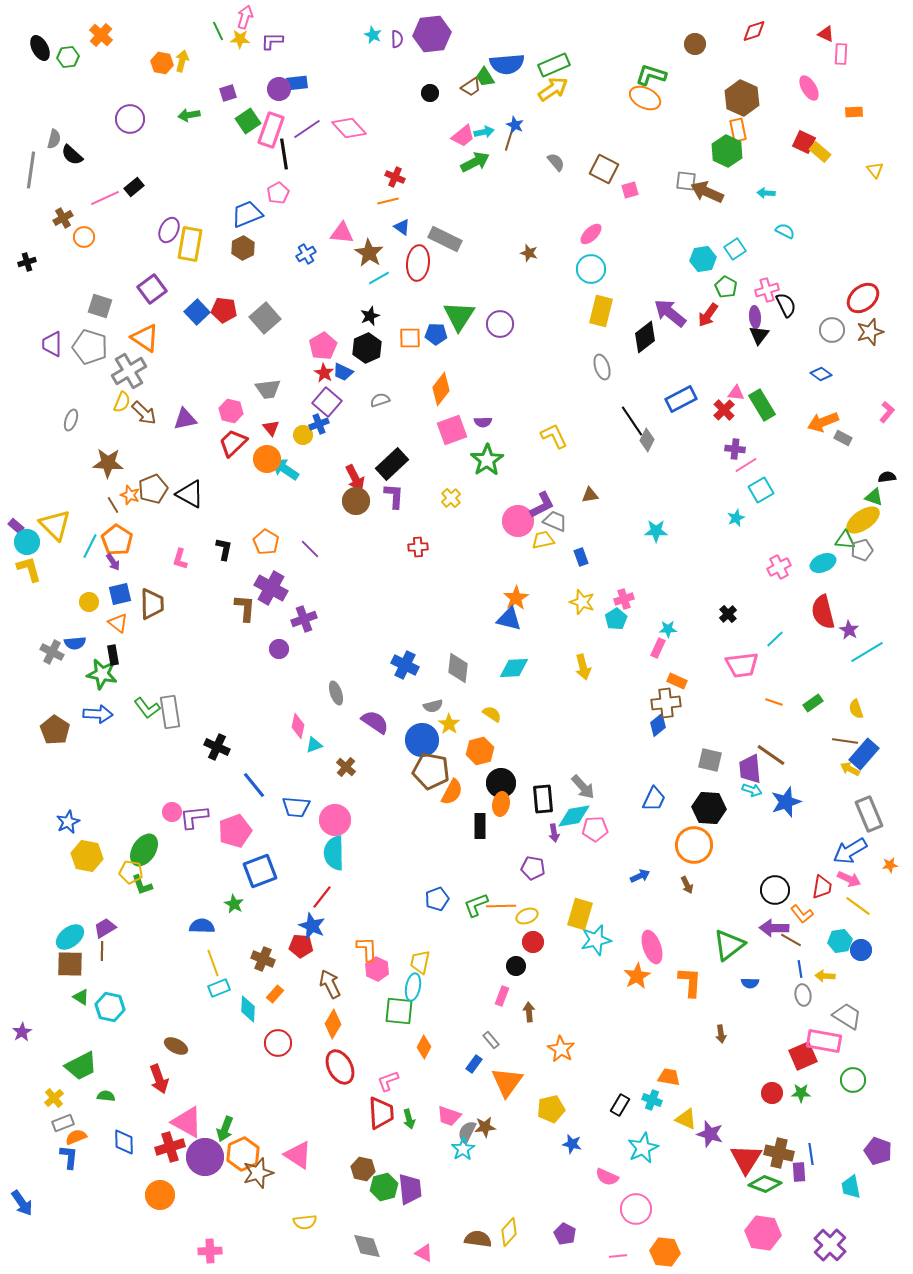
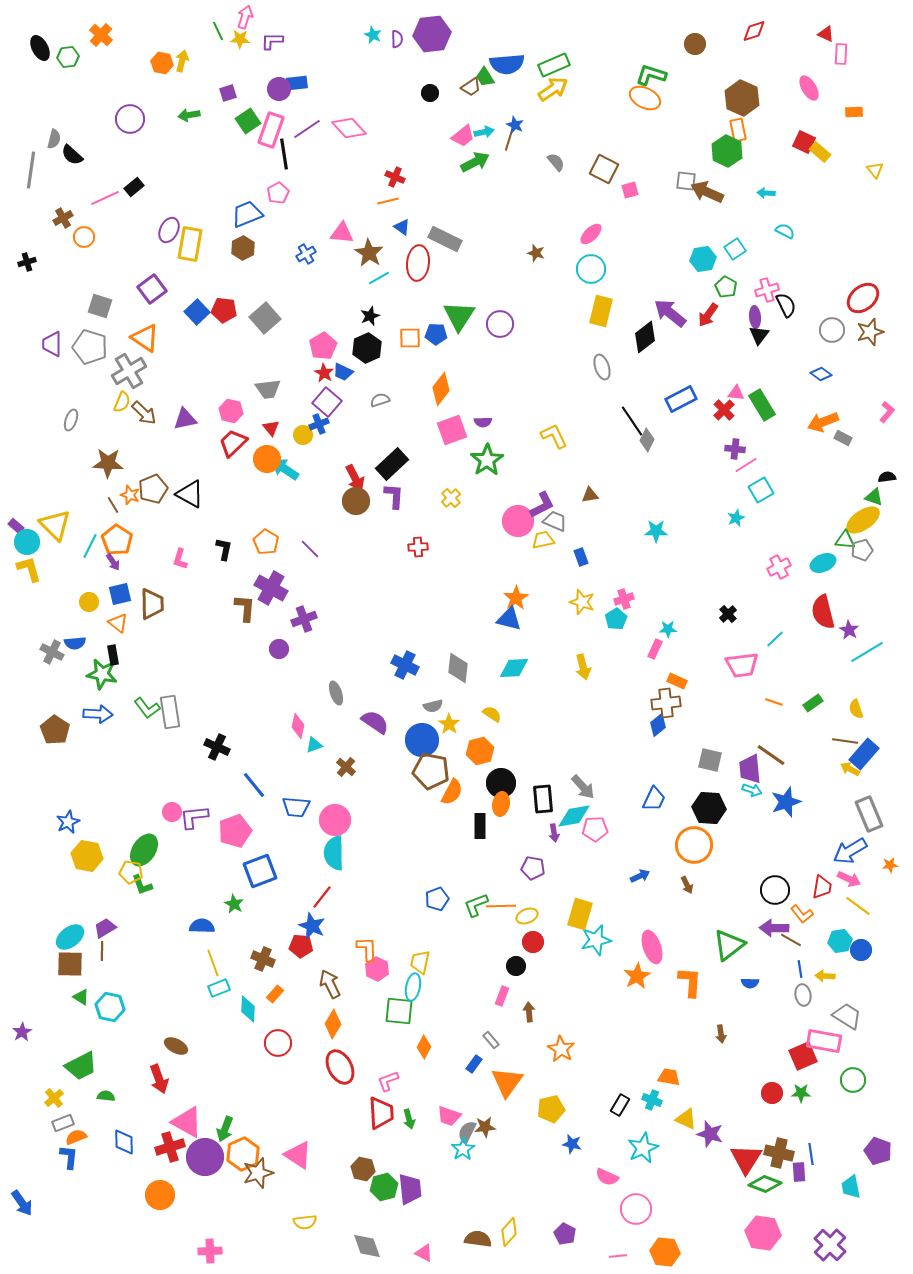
brown star at (529, 253): moved 7 px right
pink rectangle at (658, 648): moved 3 px left, 1 px down
